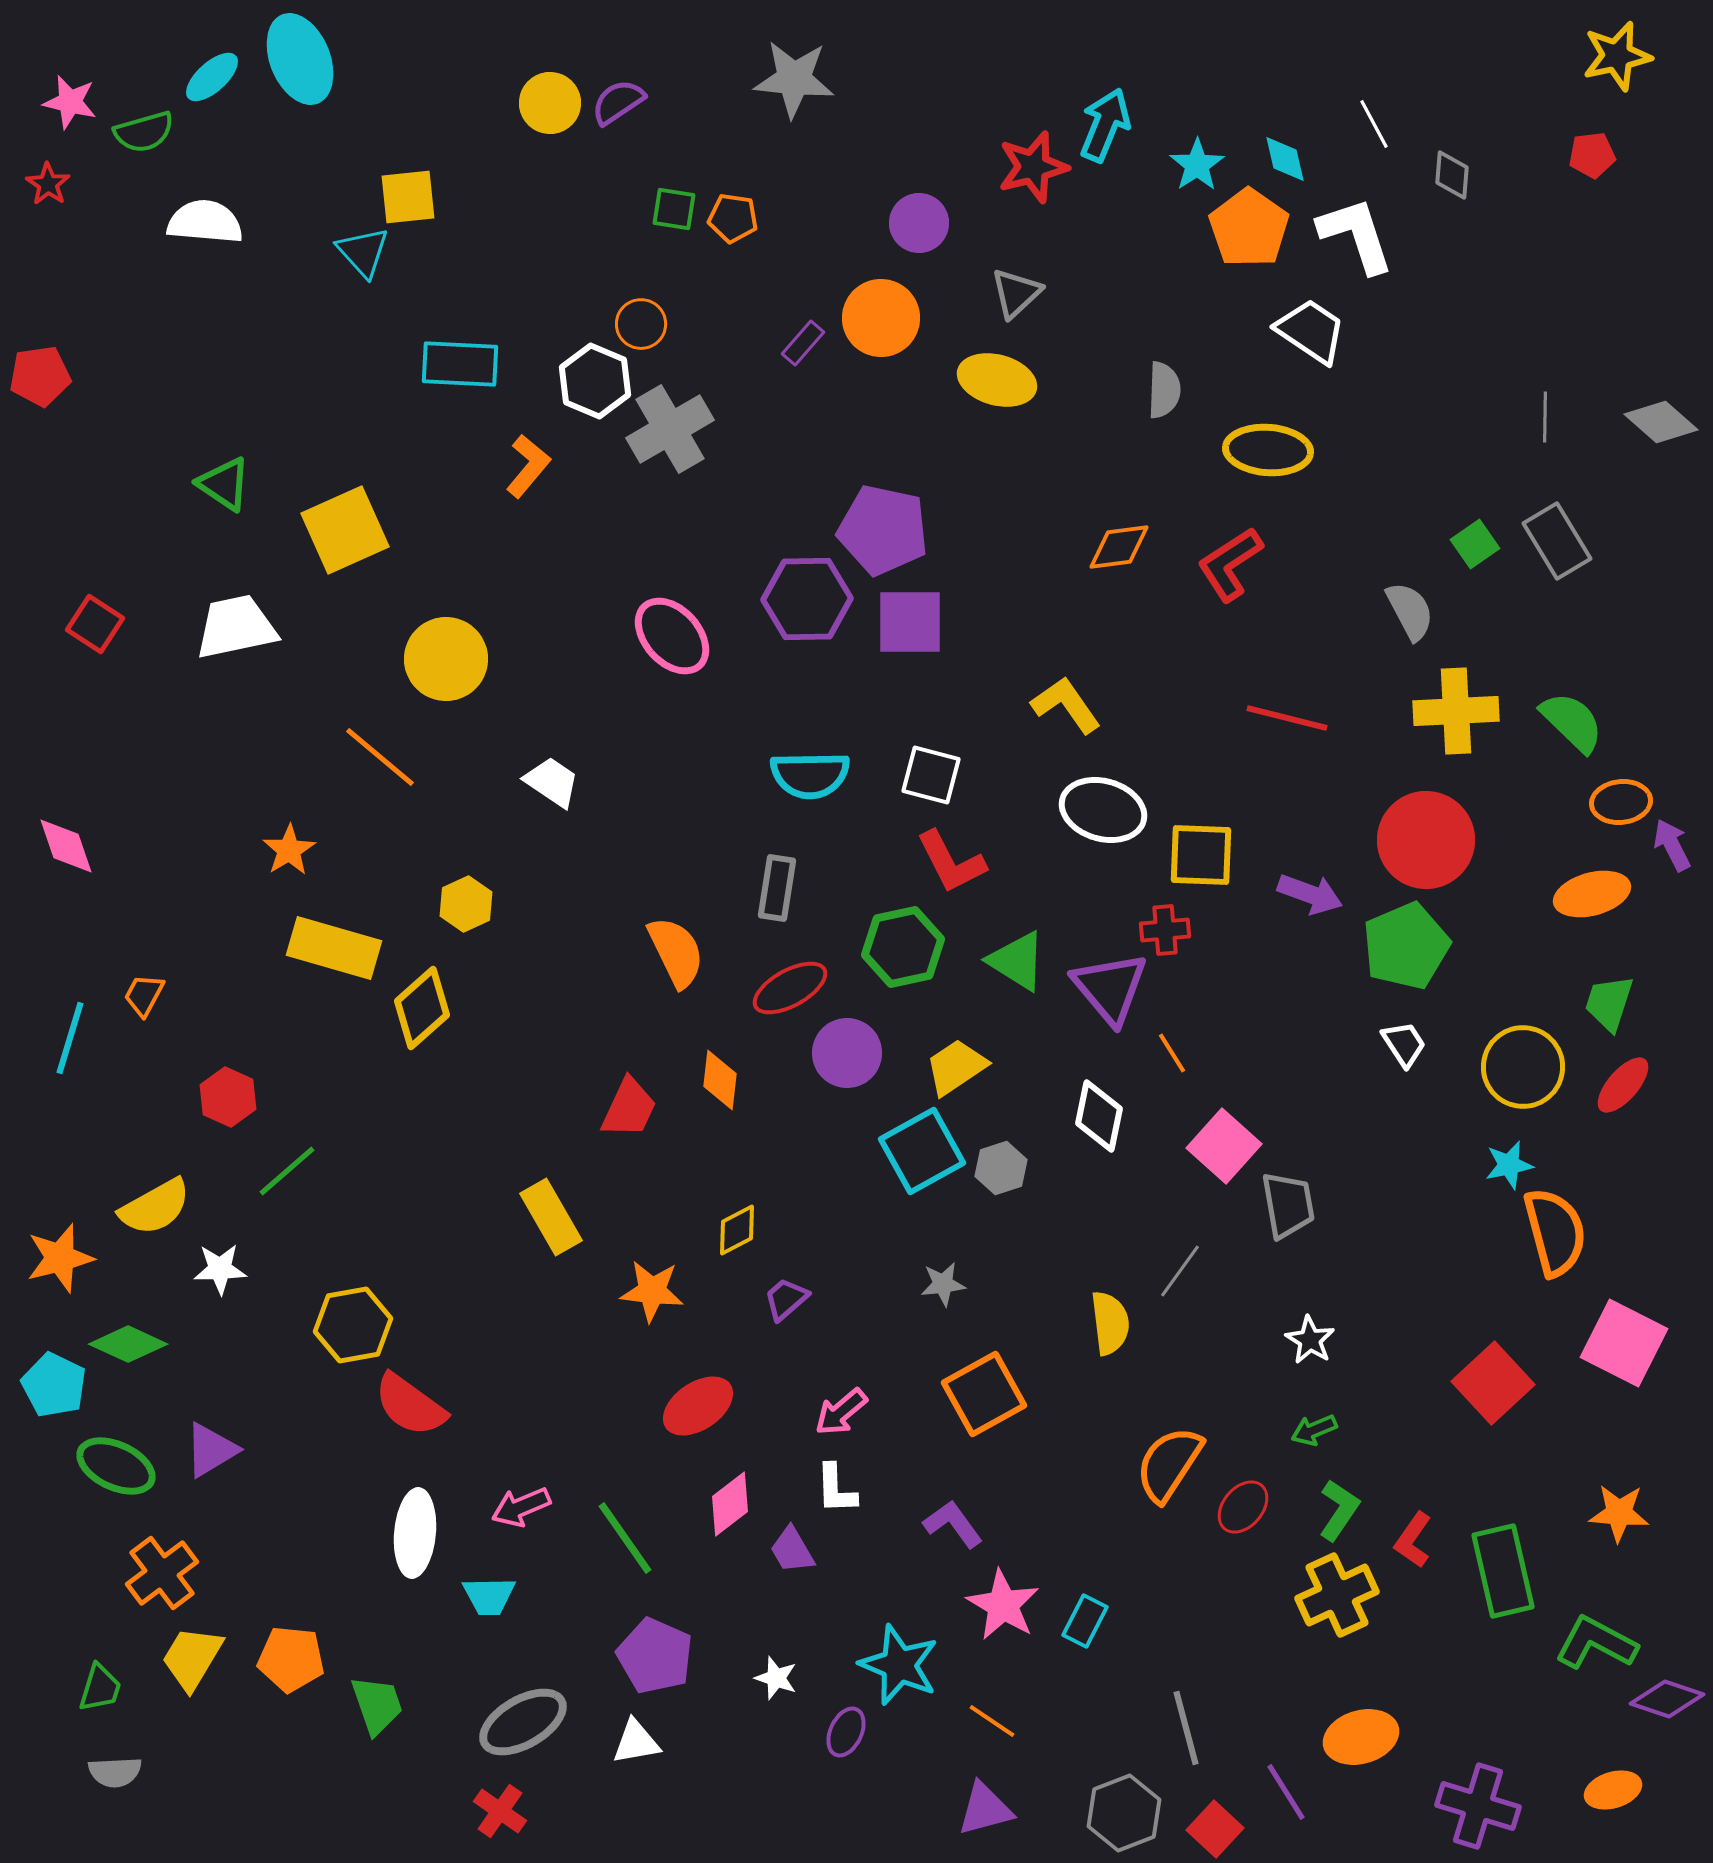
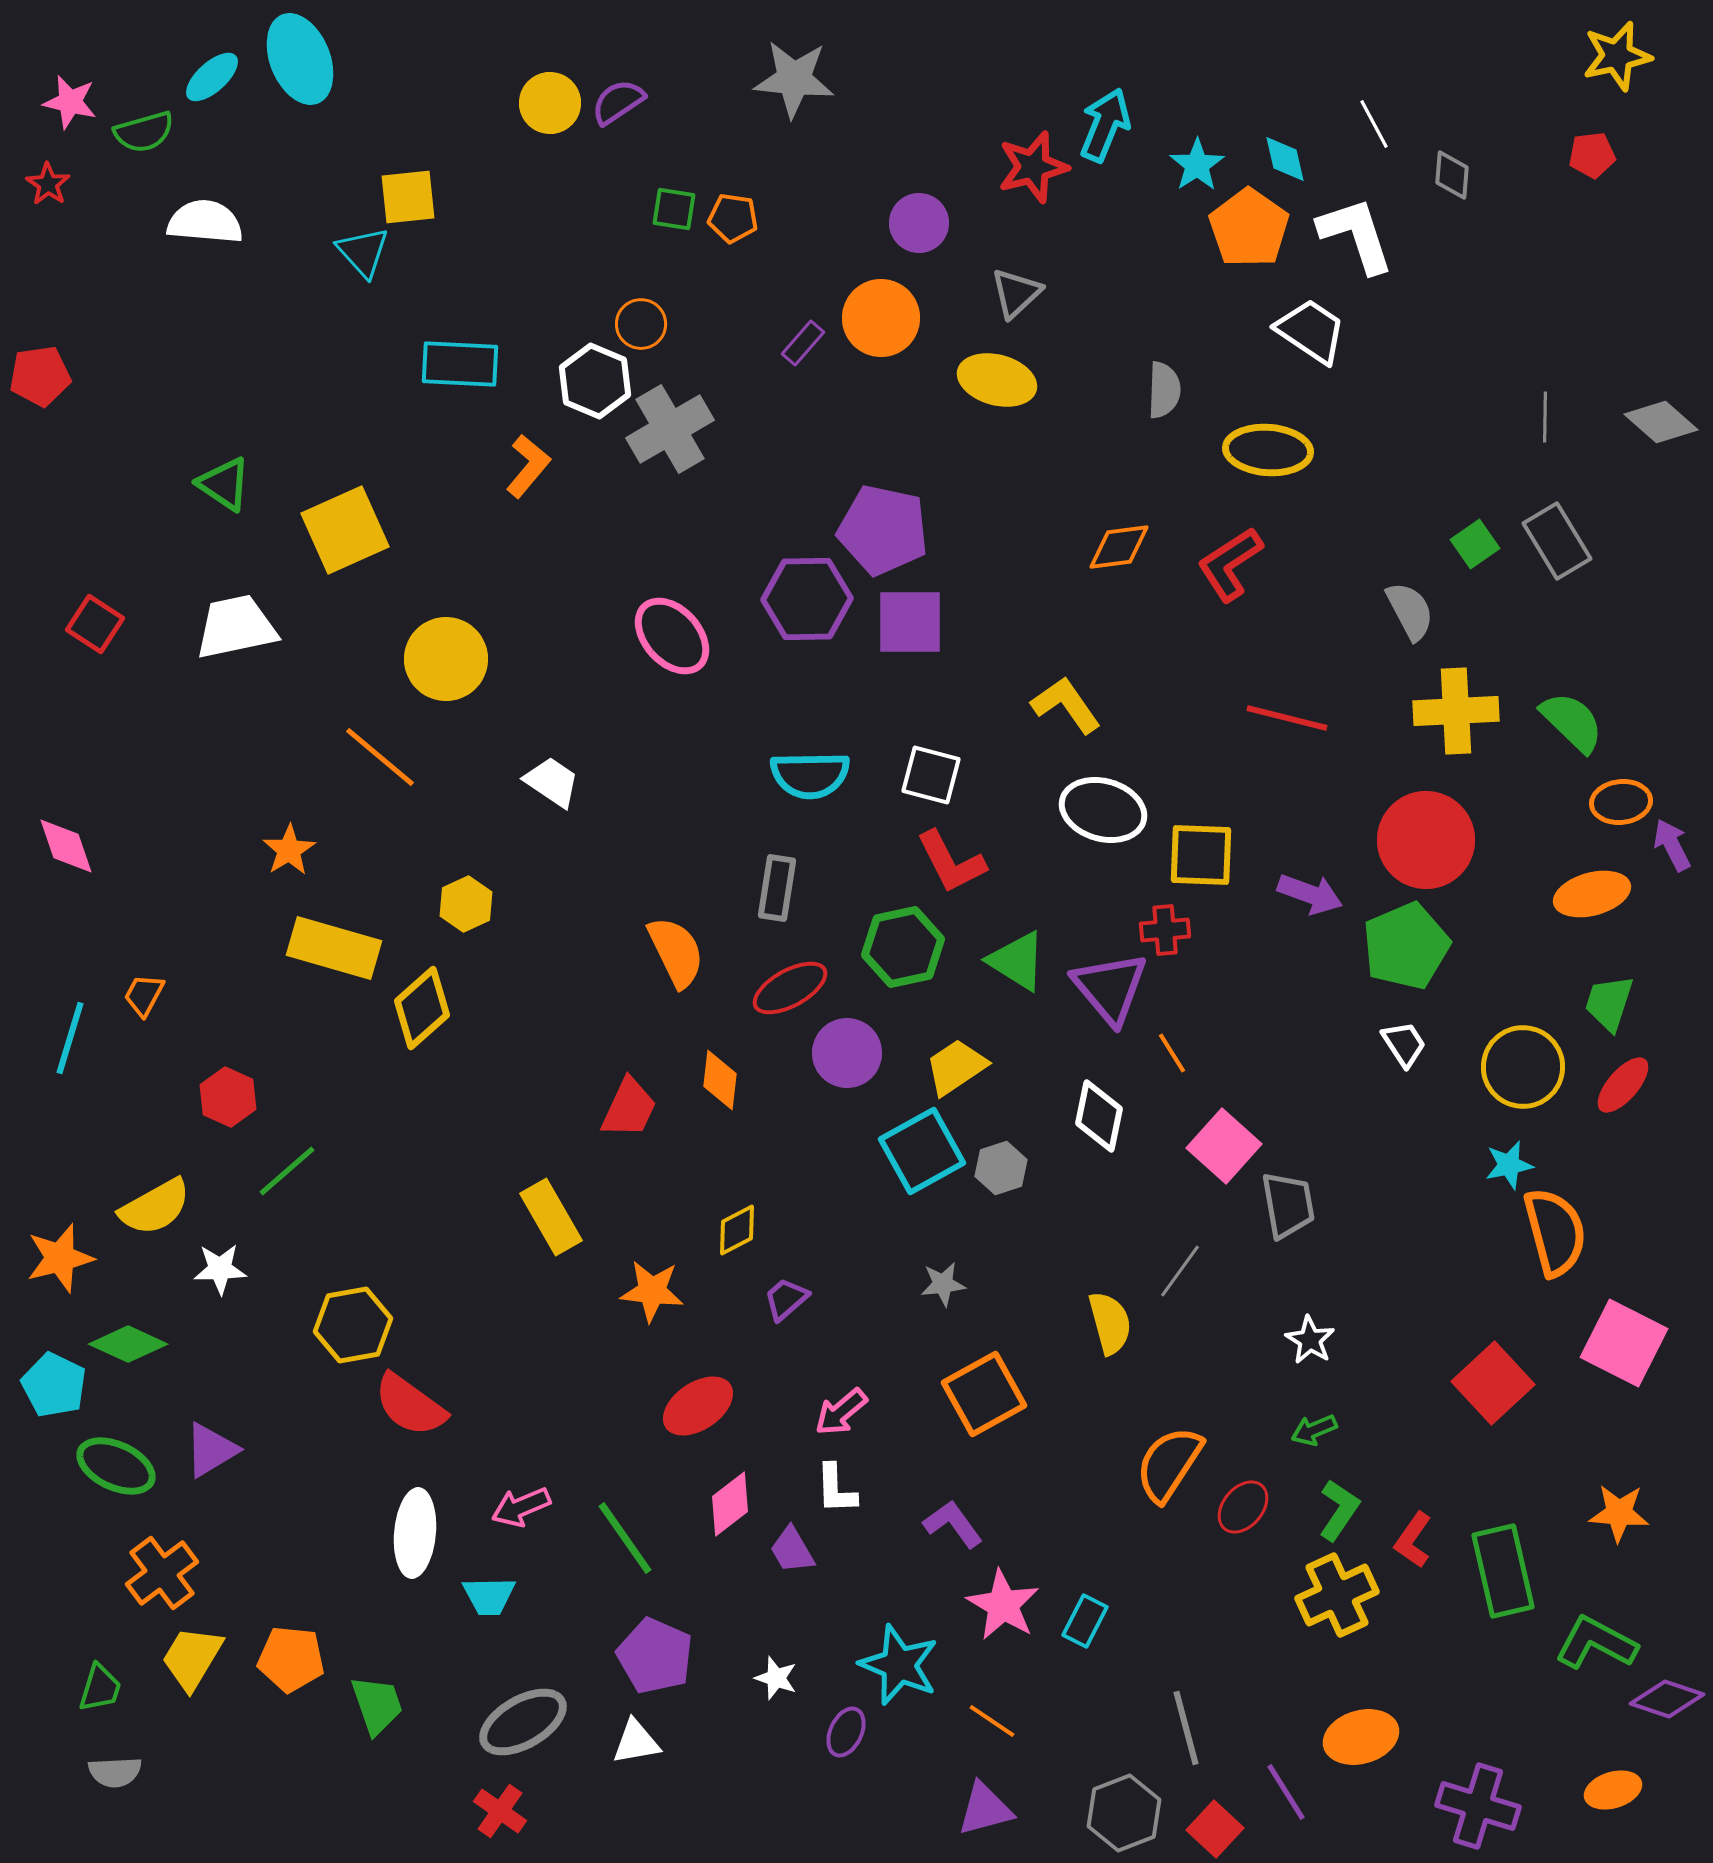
yellow semicircle at (1110, 1323): rotated 8 degrees counterclockwise
